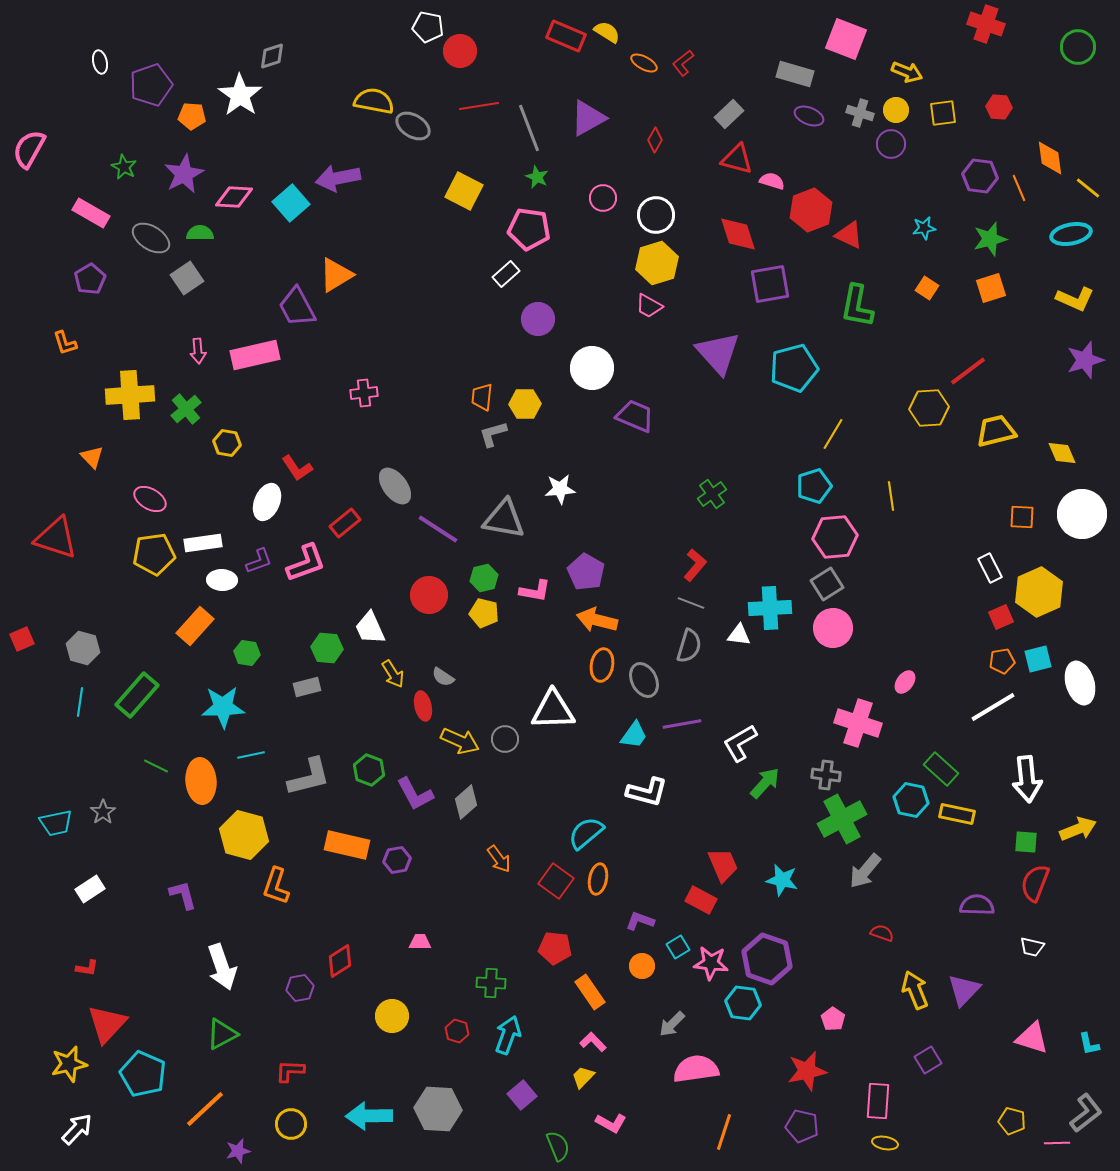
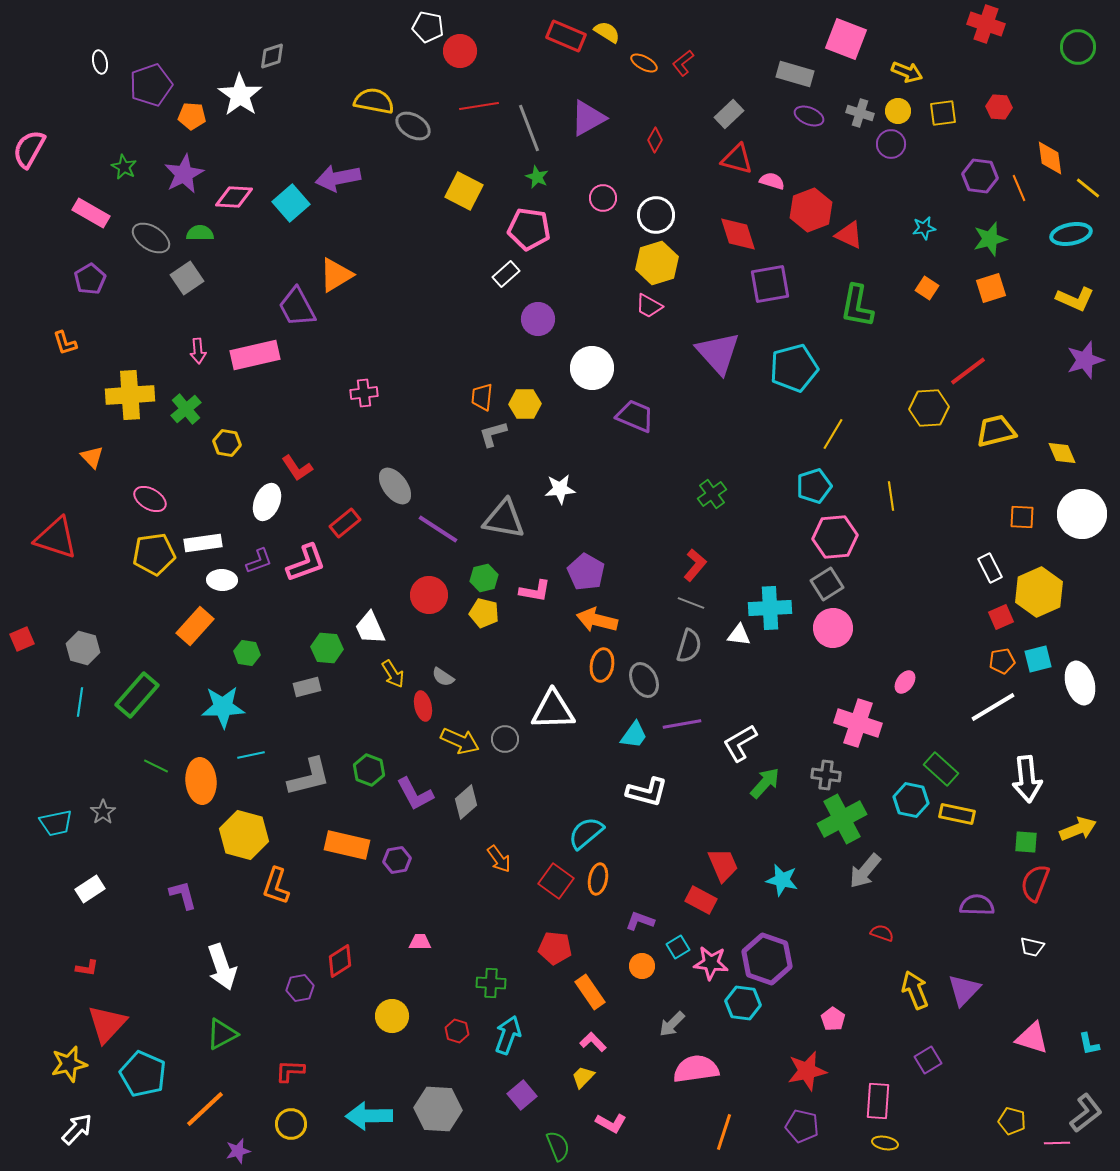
yellow circle at (896, 110): moved 2 px right, 1 px down
